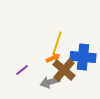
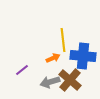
yellow line: moved 6 px right, 3 px up; rotated 25 degrees counterclockwise
blue cross: moved 1 px up
brown cross: moved 6 px right, 10 px down
